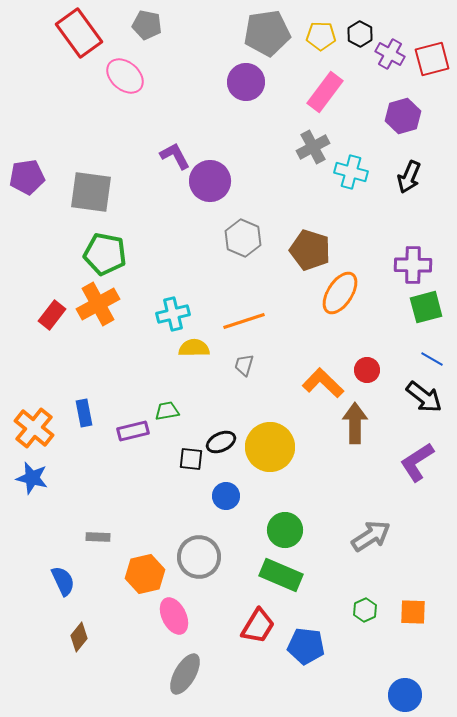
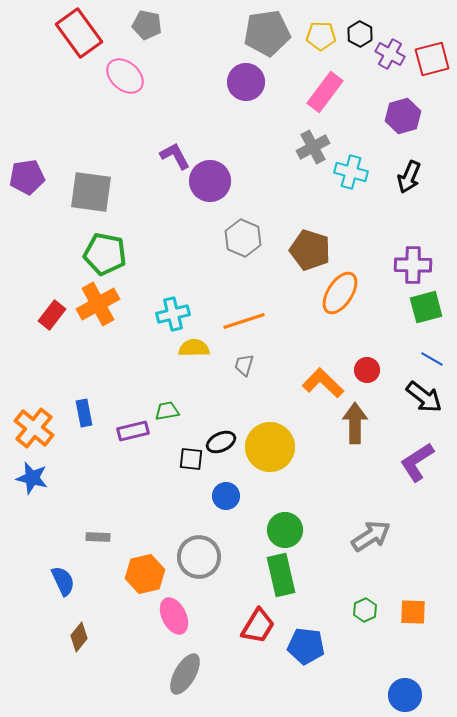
green rectangle at (281, 575): rotated 54 degrees clockwise
